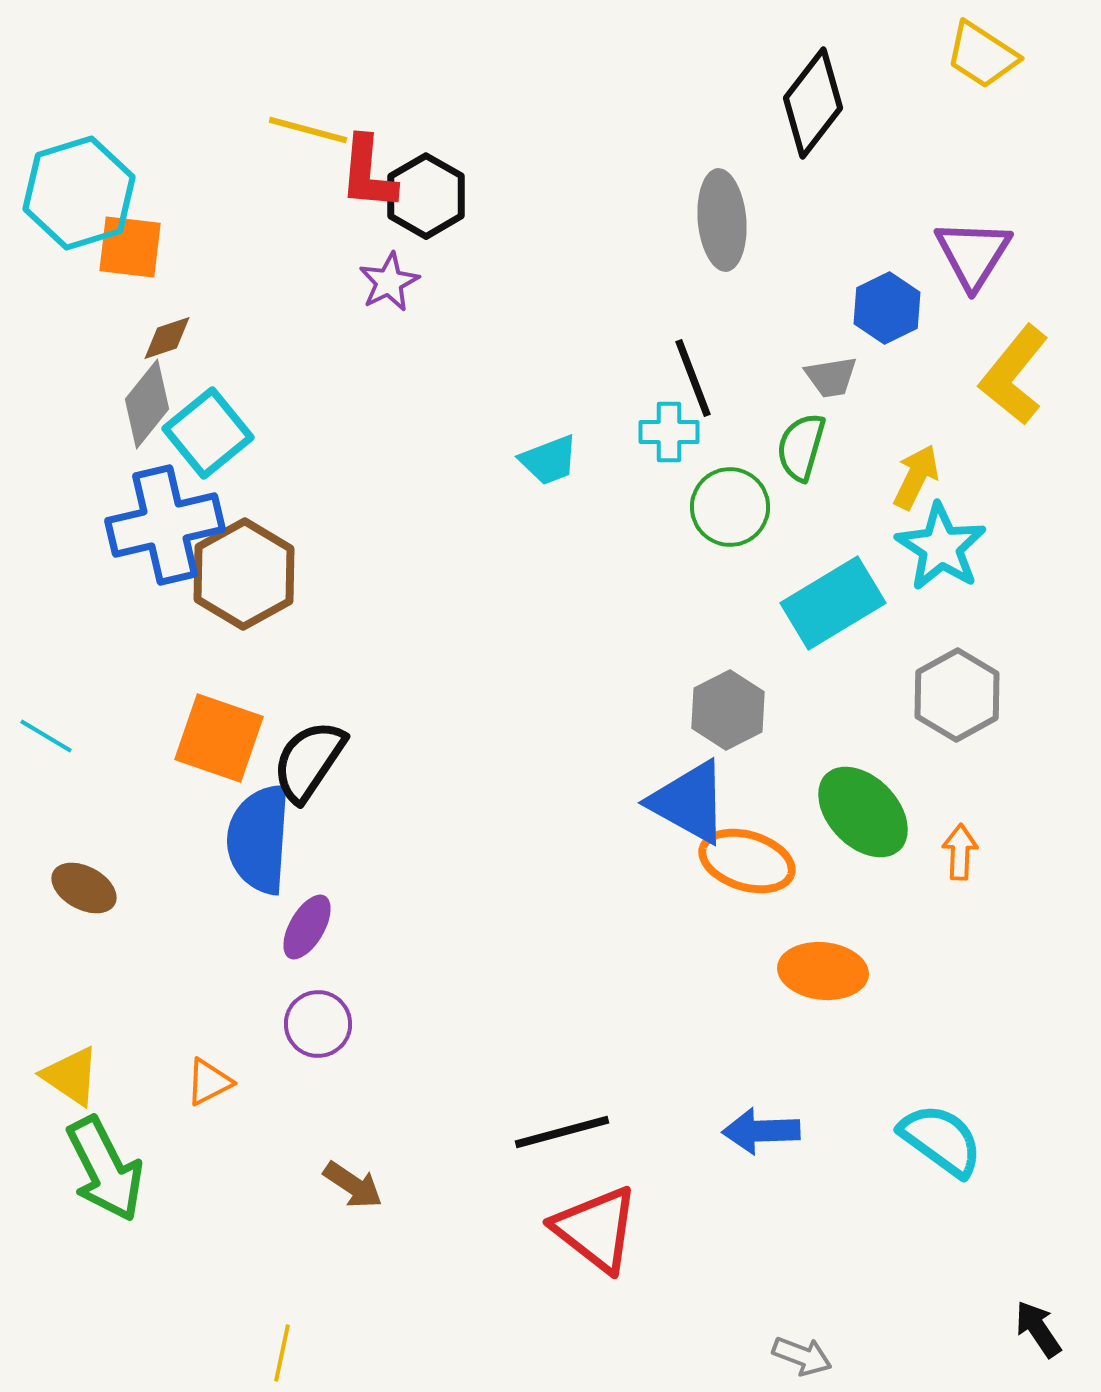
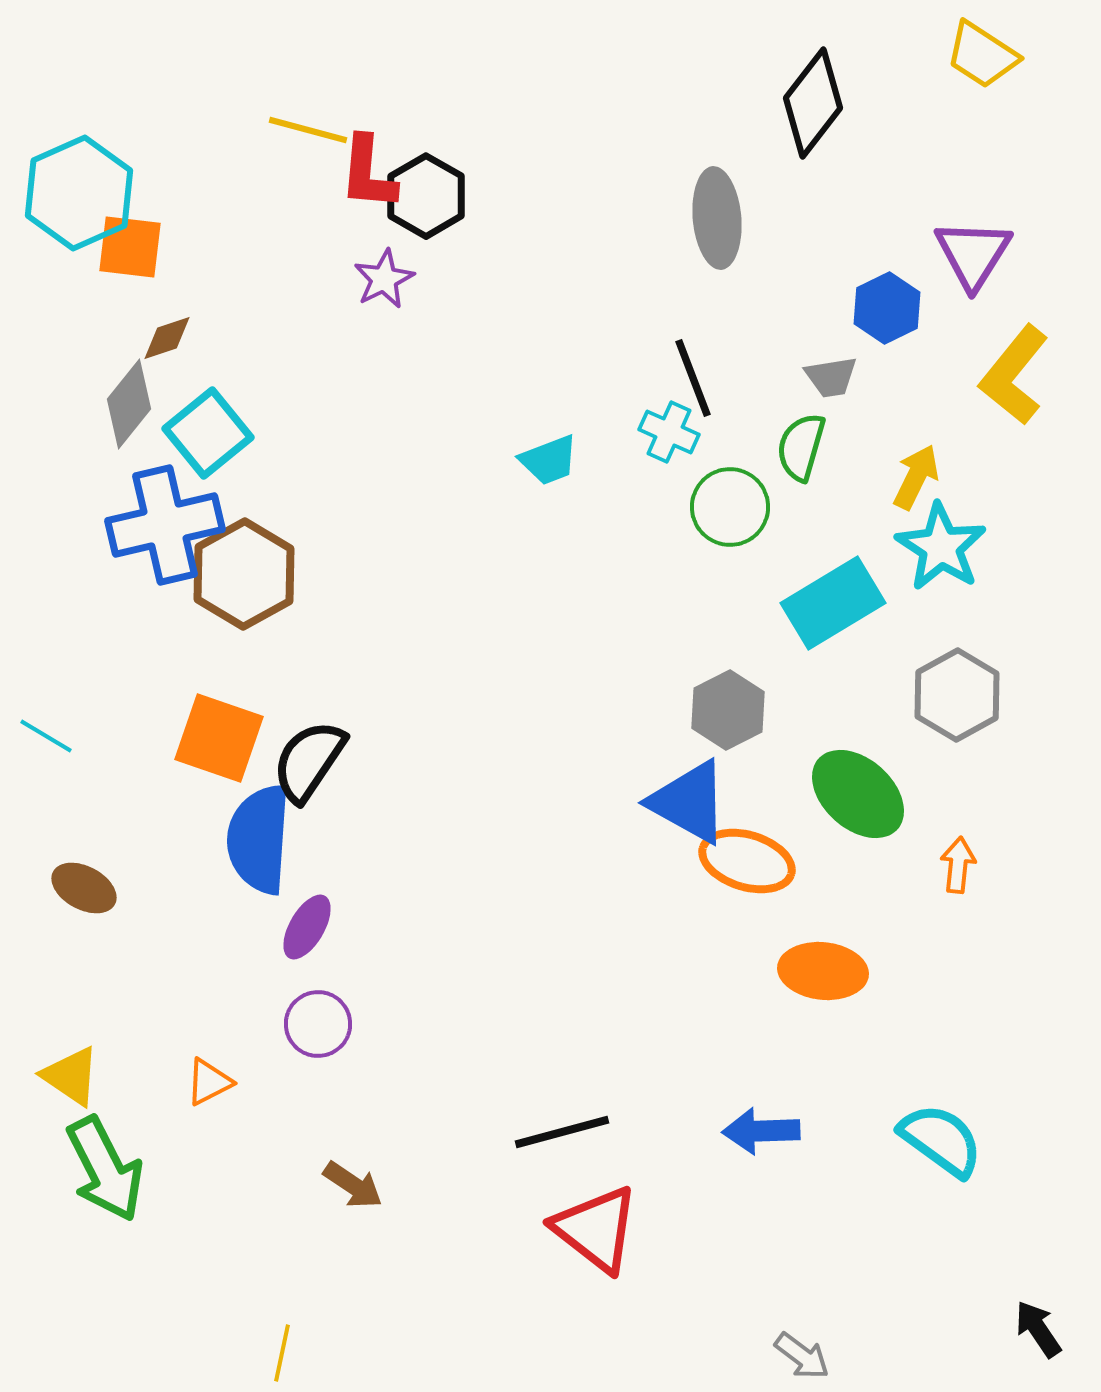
cyan hexagon at (79, 193): rotated 7 degrees counterclockwise
gray ellipse at (722, 220): moved 5 px left, 2 px up
purple star at (389, 282): moved 5 px left, 3 px up
gray diamond at (147, 404): moved 18 px left
cyan cross at (669, 432): rotated 24 degrees clockwise
green ellipse at (863, 812): moved 5 px left, 18 px up; rotated 4 degrees counterclockwise
orange arrow at (960, 852): moved 2 px left, 13 px down; rotated 4 degrees clockwise
gray arrow at (802, 1356): rotated 16 degrees clockwise
